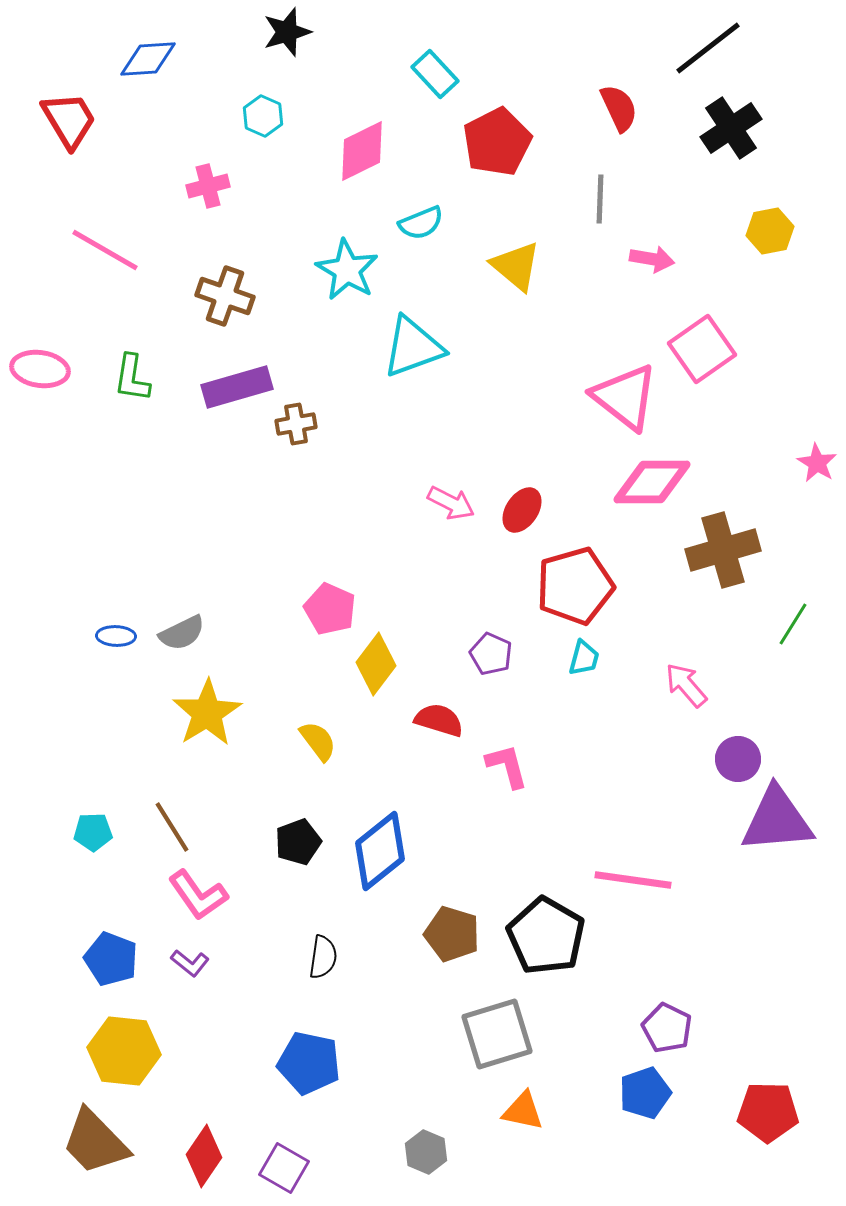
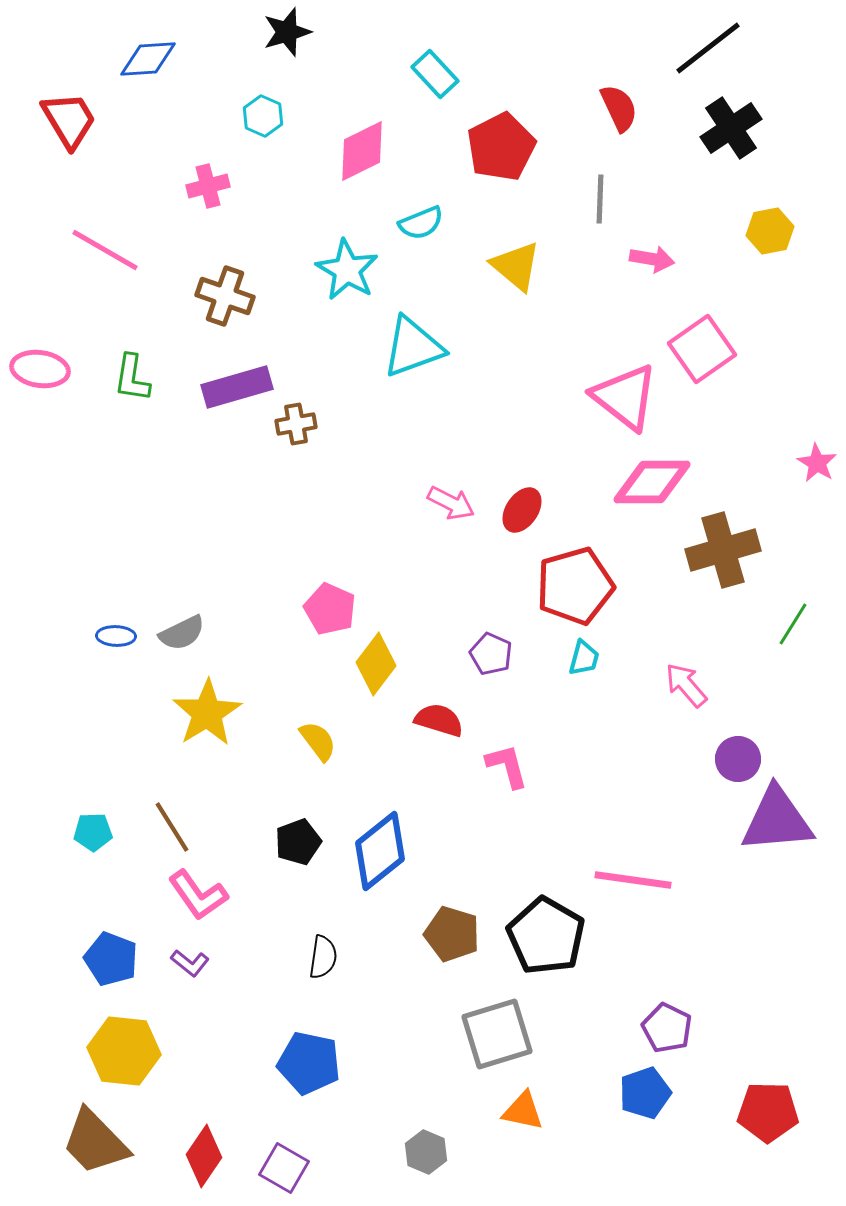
red pentagon at (497, 142): moved 4 px right, 5 px down
